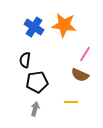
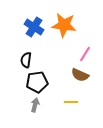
black semicircle: moved 1 px right
gray arrow: moved 4 px up
